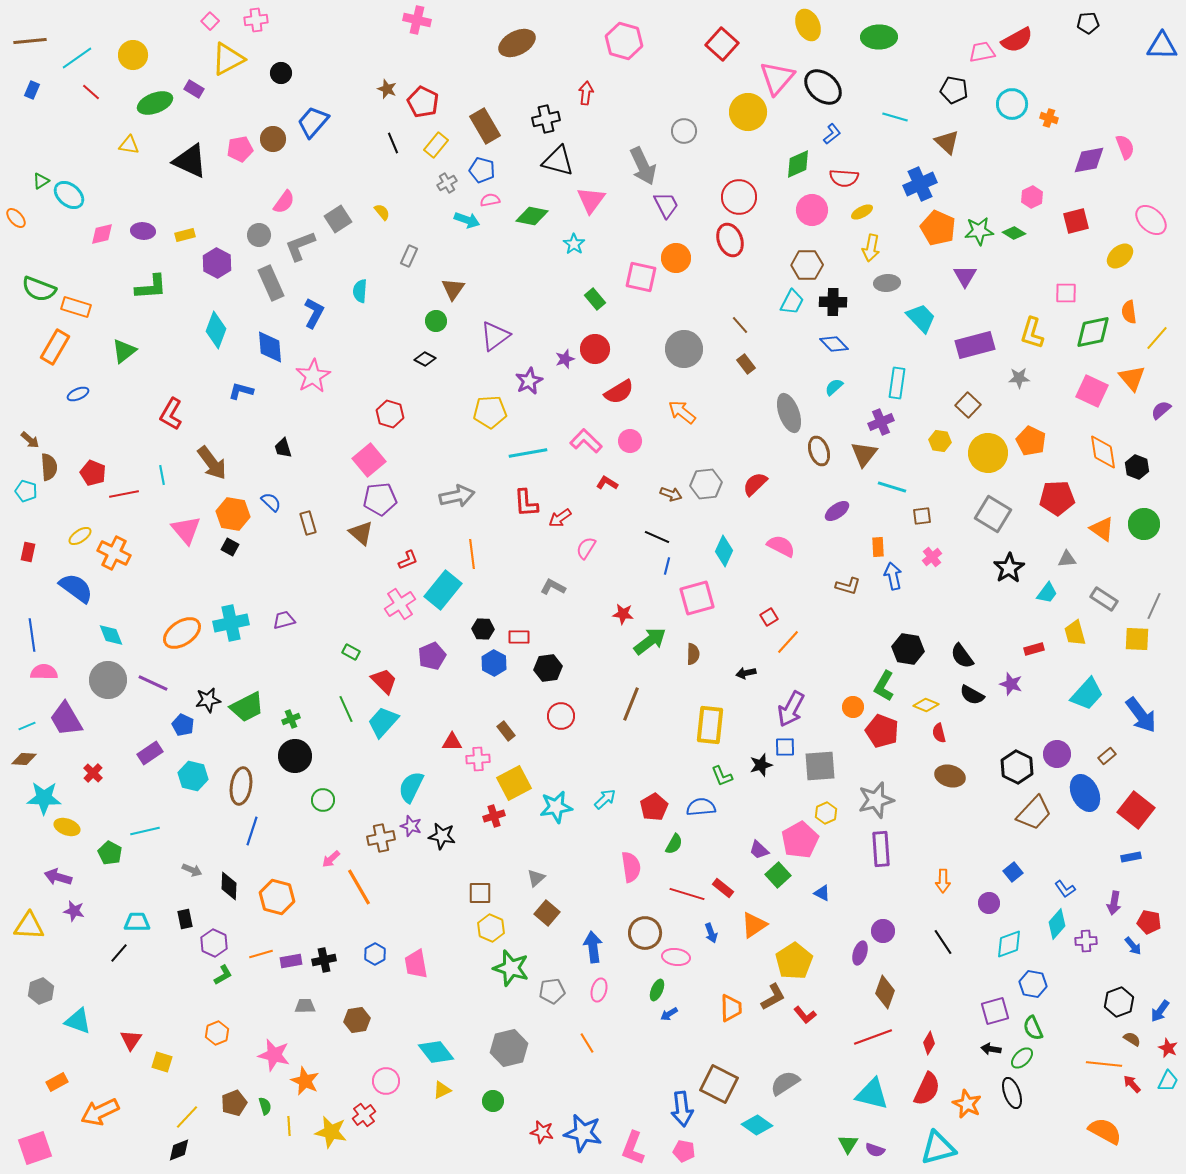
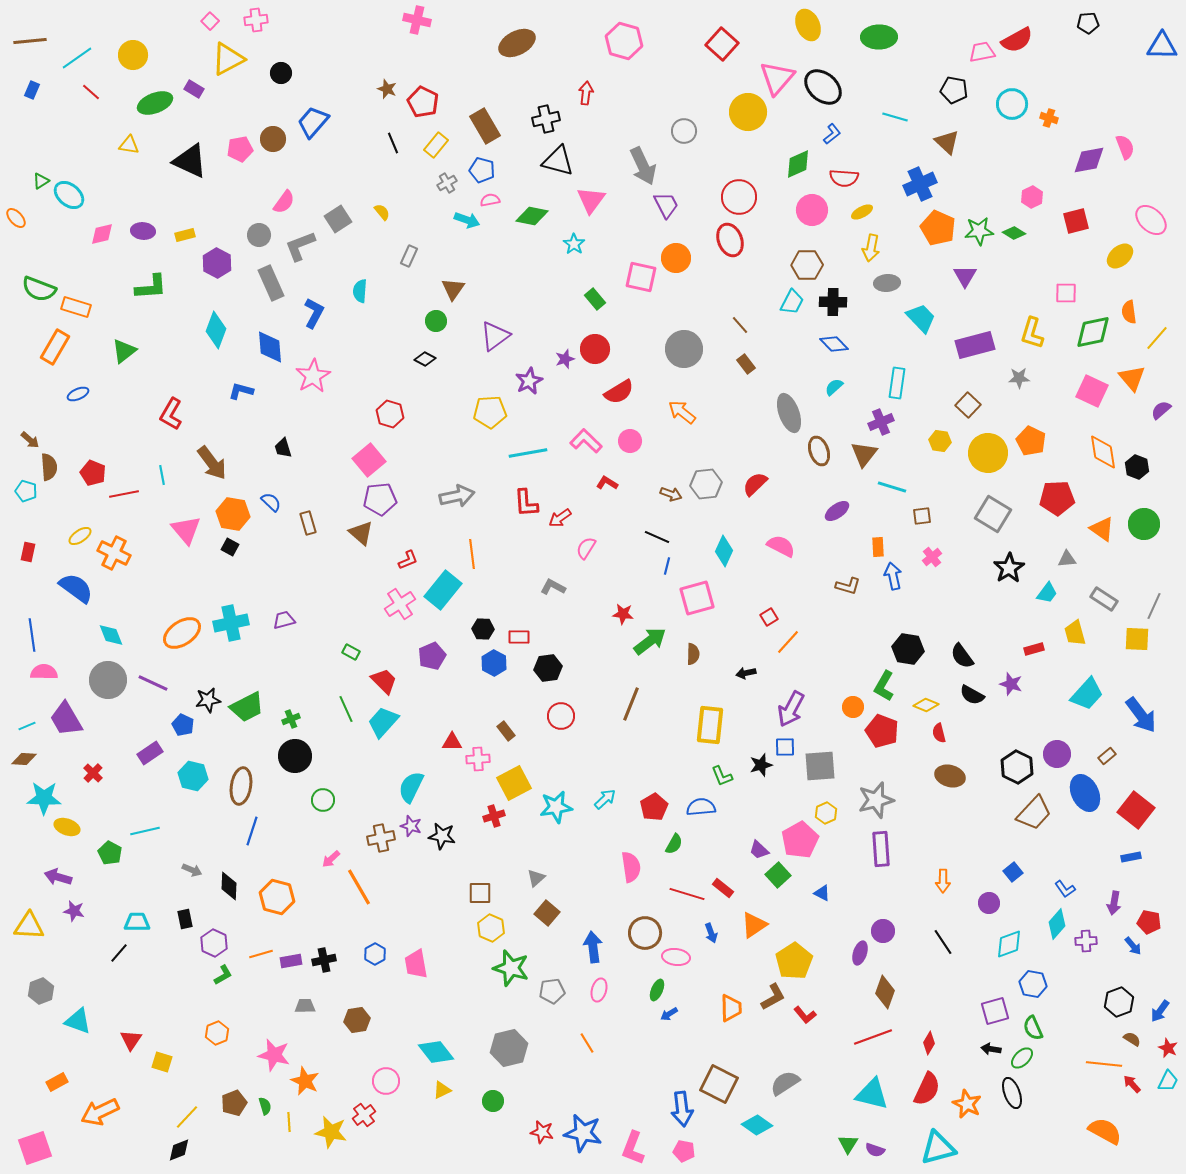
yellow line at (289, 1126): moved 4 px up
